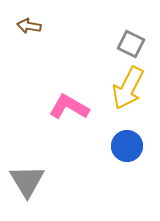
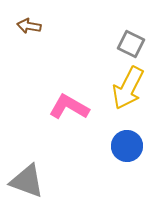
gray triangle: rotated 39 degrees counterclockwise
